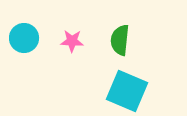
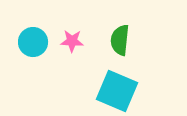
cyan circle: moved 9 px right, 4 px down
cyan square: moved 10 px left
